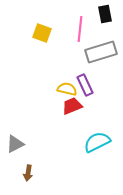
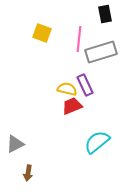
pink line: moved 1 px left, 10 px down
cyan semicircle: rotated 12 degrees counterclockwise
